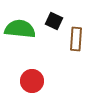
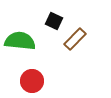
green semicircle: moved 12 px down
brown rectangle: moved 1 px left; rotated 40 degrees clockwise
